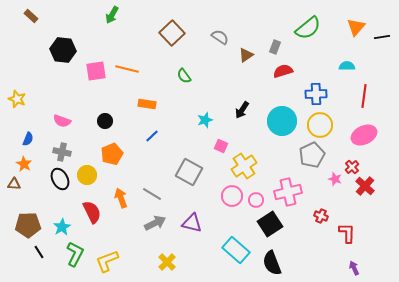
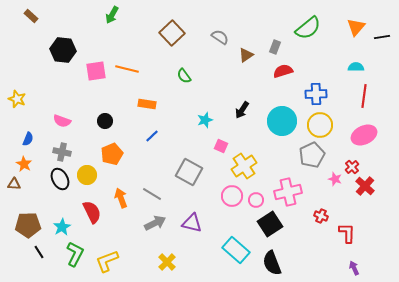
cyan semicircle at (347, 66): moved 9 px right, 1 px down
